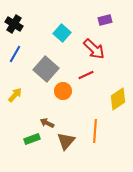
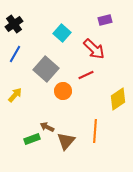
black cross: rotated 24 degrees clockwise
brown arrow: moved 4 px down
